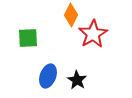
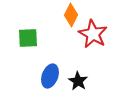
red star: rotated 12 degrees counterclockwise
blue ellipse: moved 2 px right
black star: moved 1 px right, 1 px down
